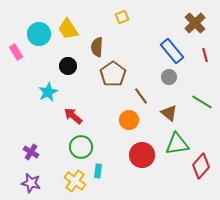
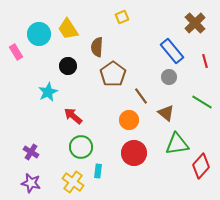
red line: moved 6 px down
brown triangle: moved 3 px left
red circle: moved 8 px left, 2 px up
yellow cross: moved 2 px left, 1 px down
